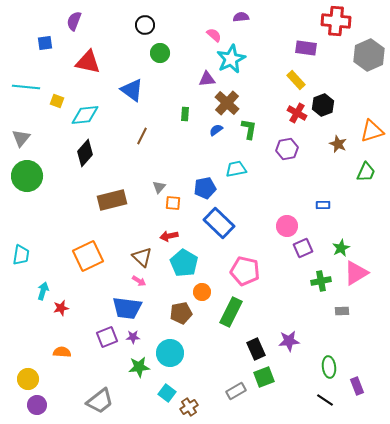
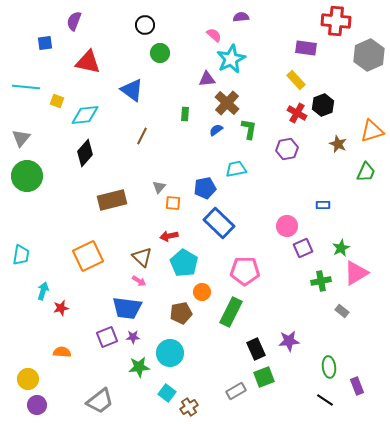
pink pentagon at (245, 271): rotated 12 degrees counterclockwise
gray rectangle at (342, 311): rotated 40 degrees clockwise
